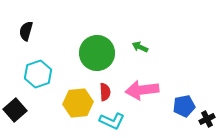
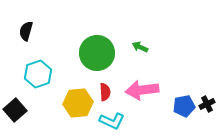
black cross: moved 15 px up
